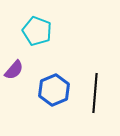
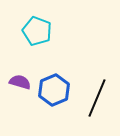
purple semicircle: moved 6 px right, 12 px down; rotated 115 degrees counterclockwise
black line: moved 2 px right, 5 px down; rotated 18 degrees clockwise
